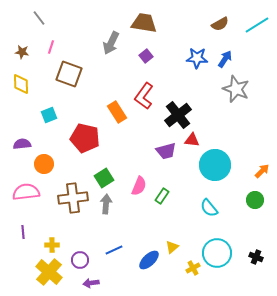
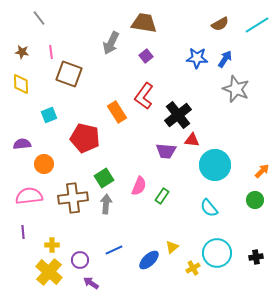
pink line at (51, 47): moved 5 px down; rotated 24 degrees counterclockwise
purple trapezoid at (166, 151): rotated 20 degrees clockwise
pink semicircle at (26, 192): moved 3 px right, 4 px down
black cross at (256, 257): rotated 32 degrees counterclockwise
purple arrow at (91, 283): rotated 42 degrees clockwise
